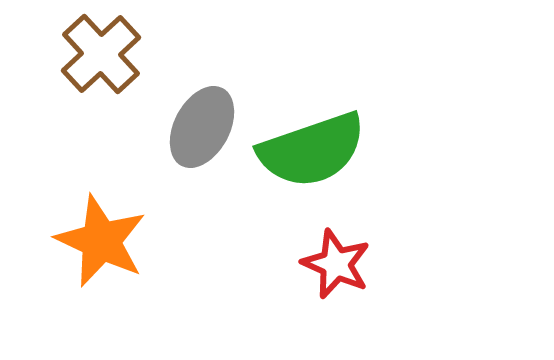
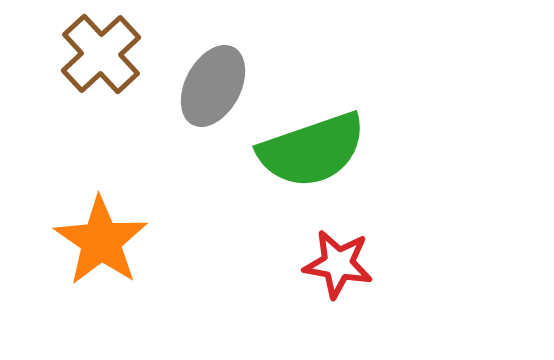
gray ellipse: moved 11 px right, 41 px up
orange star: rotated 10 degrees clockwise
red star: moved 2 px right; rotated 14 degrees counterclockwise
